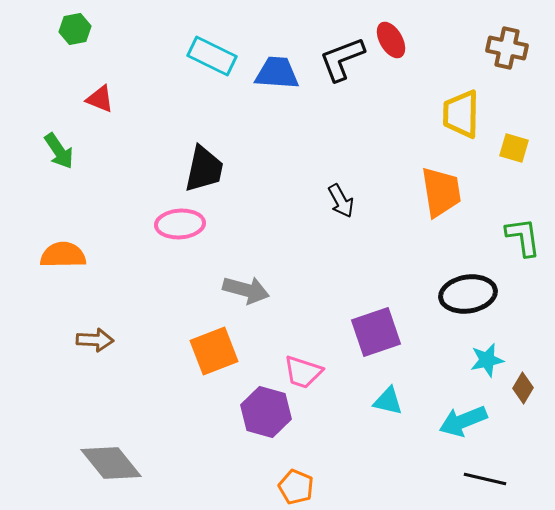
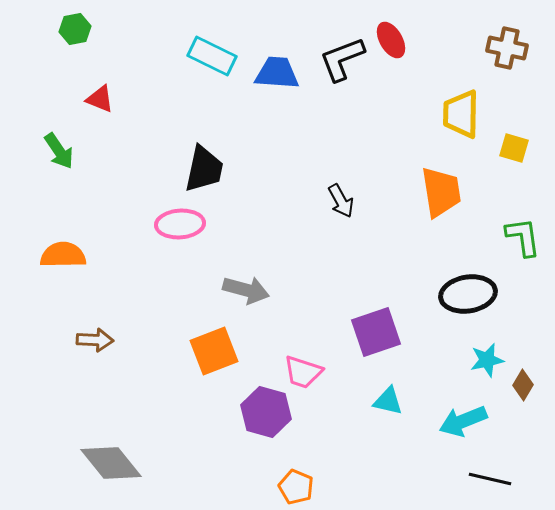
brown diamond: moved 3 px up
black line: moved 5 px right
